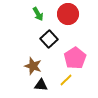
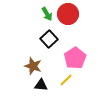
green arrow: moved 9 px right
